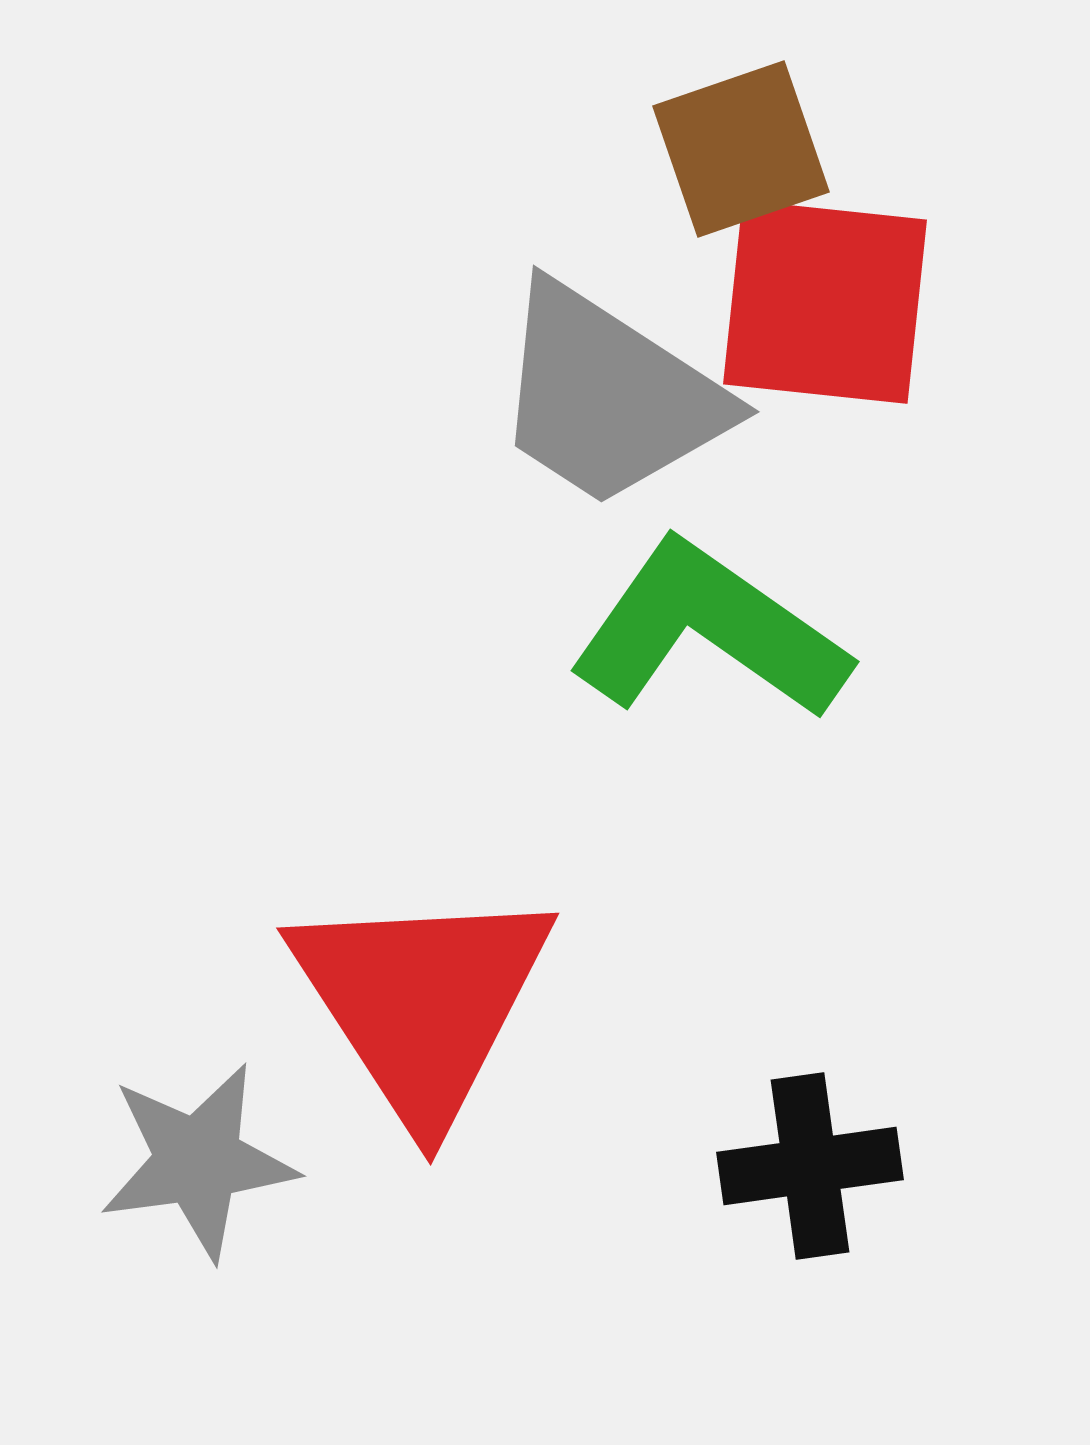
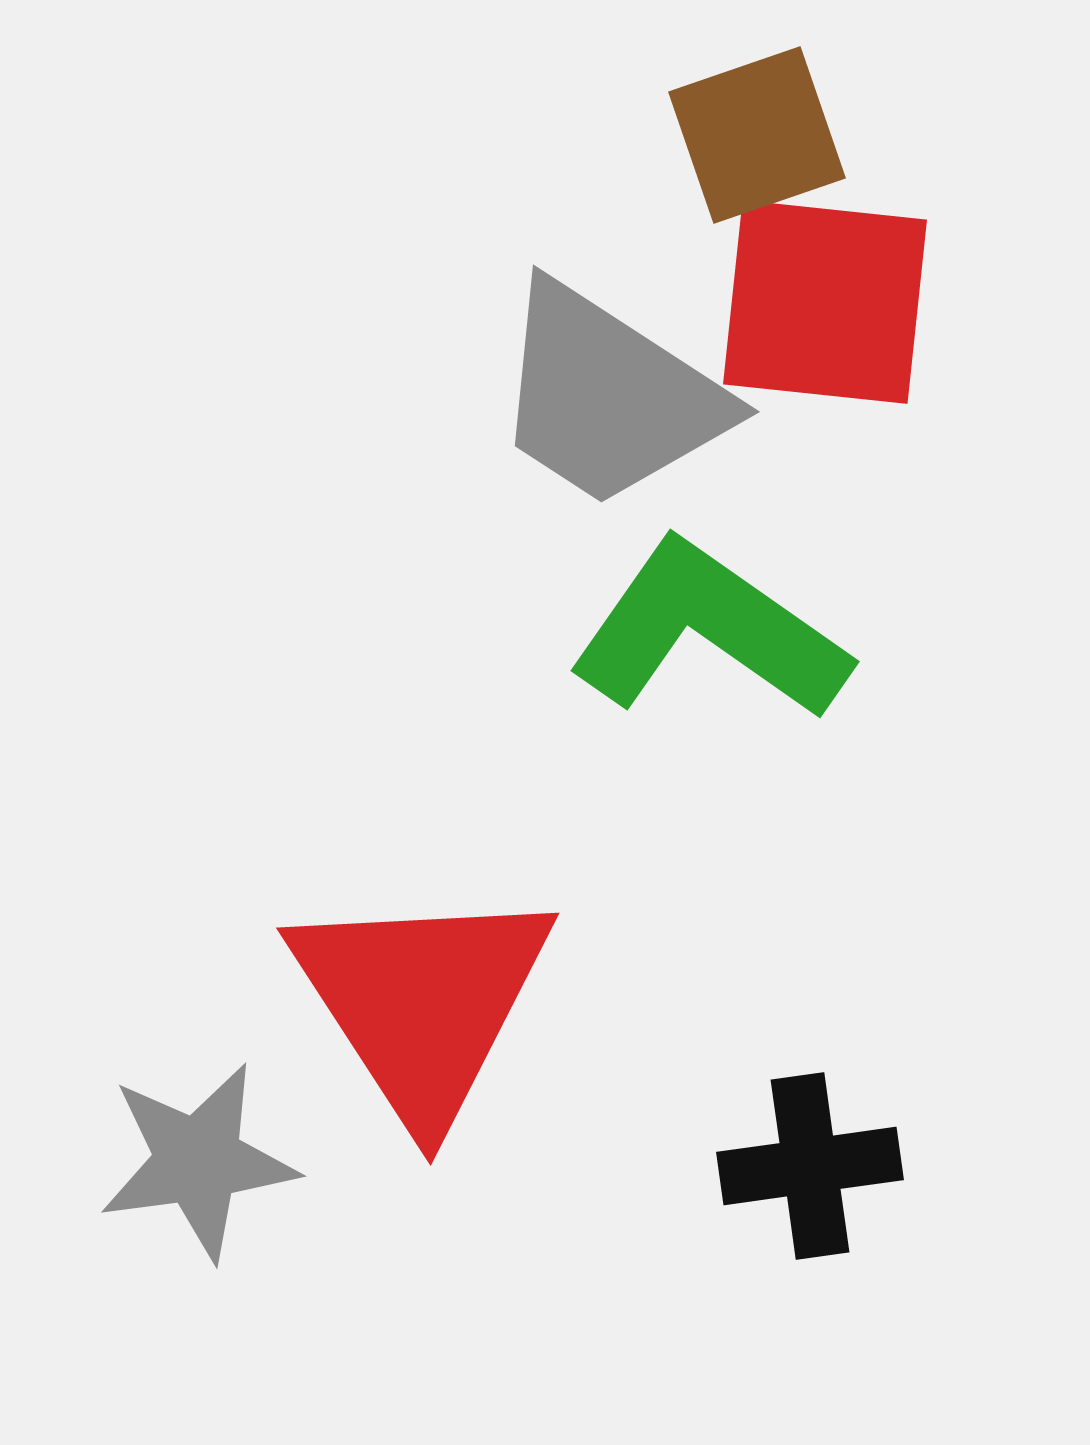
brown square: moved 16 px right, 14 px up
